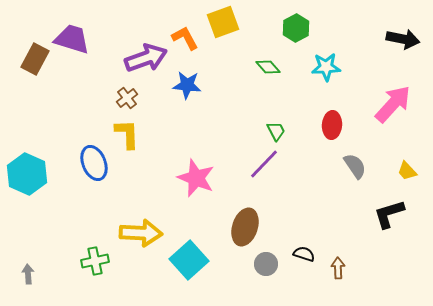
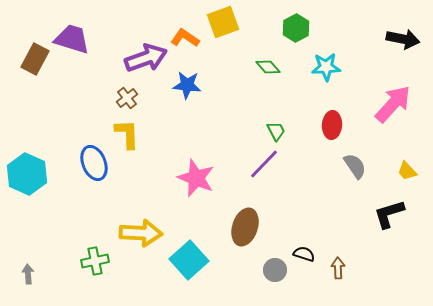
orange L-shape: rotated 28 degrees counterclockwise
gray circle: moved 9 px right, 6 px down
